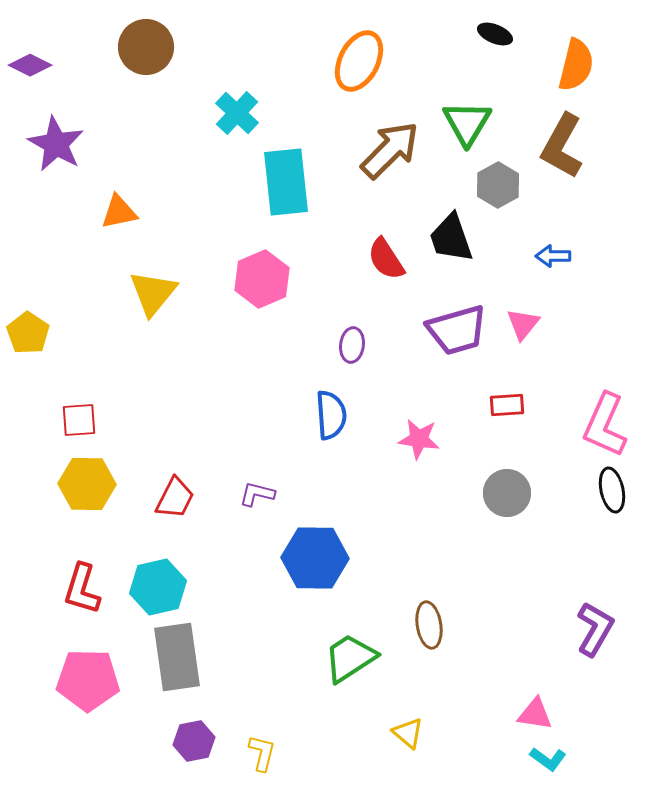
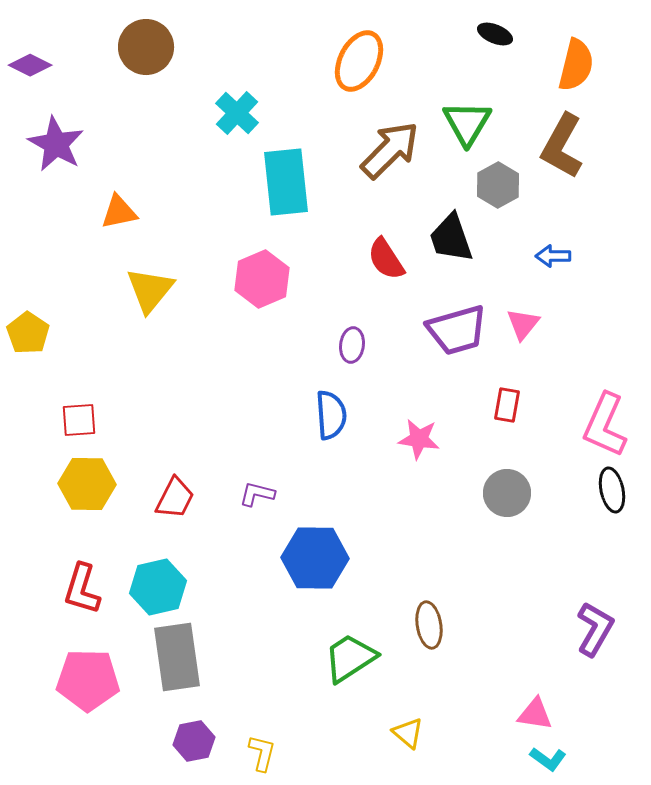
yellow triangle at (153, 293): moved 3 px left, 3 px up
red rectangle at (507, 405): rotated 76 degrees counterclockwise
